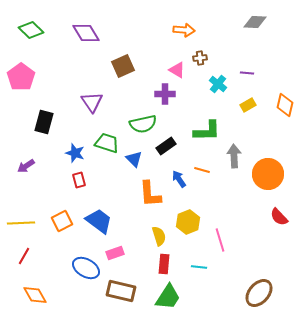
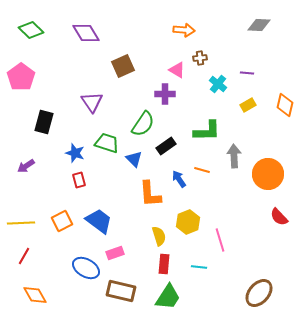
gray diamond at (255, 22): moved 4 px right, 3 px down
green semicircle at (143, 124): rotated 44 degrees counterclockwise
